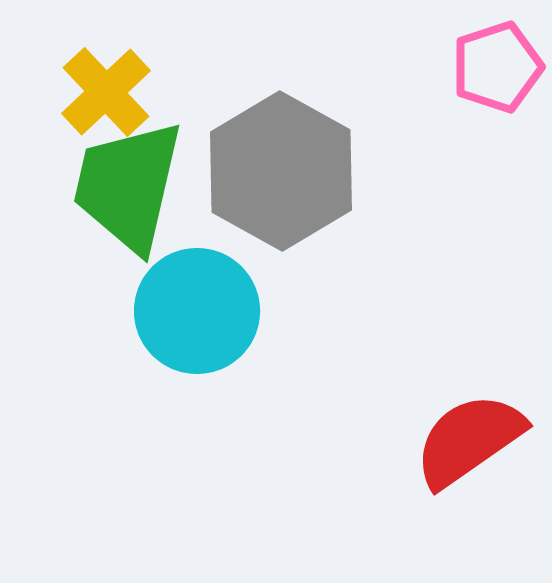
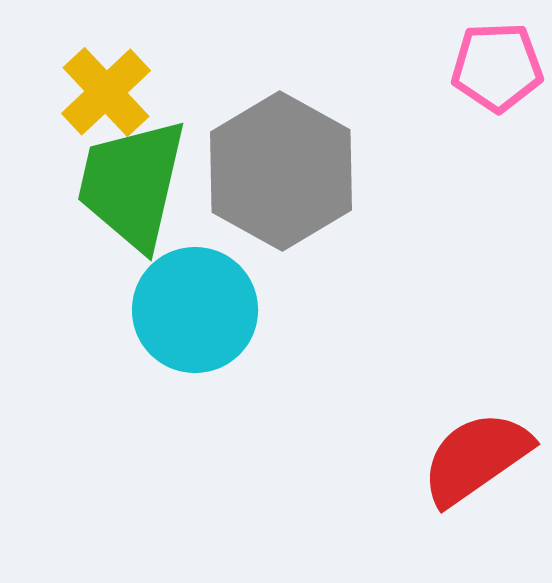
pink pentagon: rotated 16 degrees clockwise
green trapezoid: moved 4 px right, 2 px up
cyan circle: moved 2 px left, 1 px up
red semicircle: moved 7 px right, 18 px down
